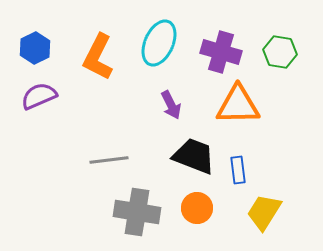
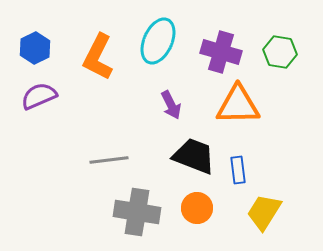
cyan ellipse: moved 1 px left, 2 px up
